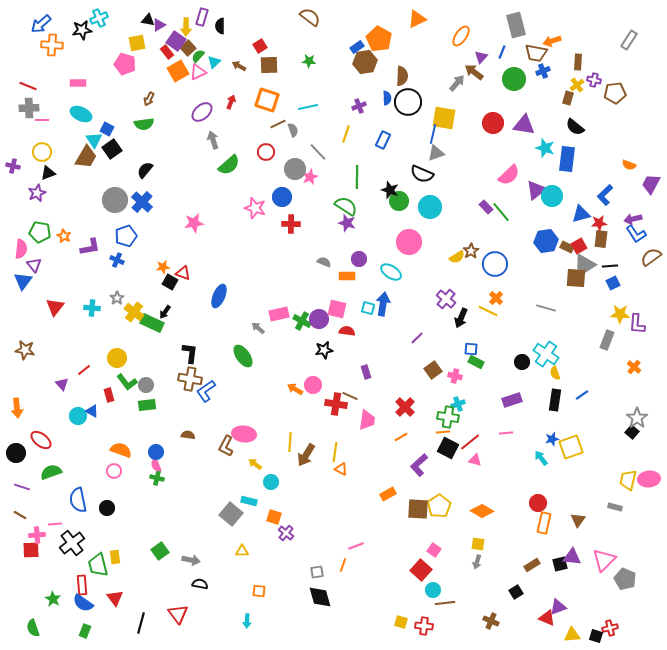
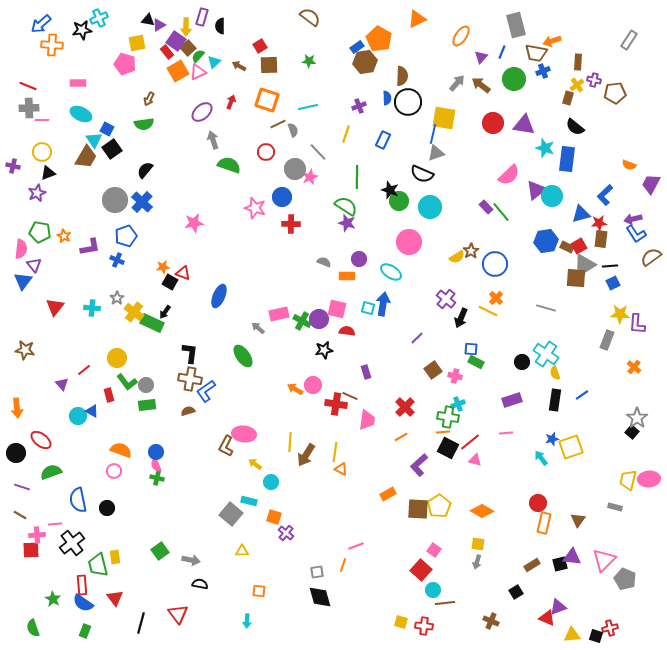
brown arrow at (474, 72): moved 7 px right, 13 px down
green semicircle at (229, 165): rotated 120 degrees counterclockwise
brown semicircle at (188, 435): moved 24 px up; rotated 24 degrees counterclockwise
